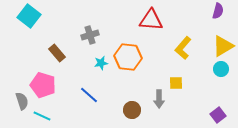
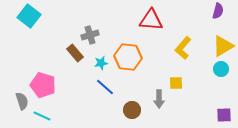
brown rectangle: moved 18 px right
blue line: moved 16 px right, 8 px up
purple square: moved 6 px right; rotated 35 degrees clockwise
